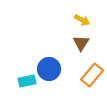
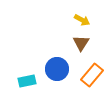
blue circle: moved 8 px right
